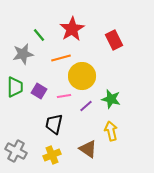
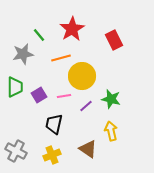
purple square: moved 4 px down; rotated 28 degrees clockwise
